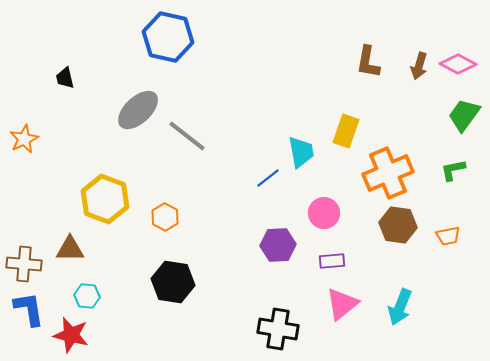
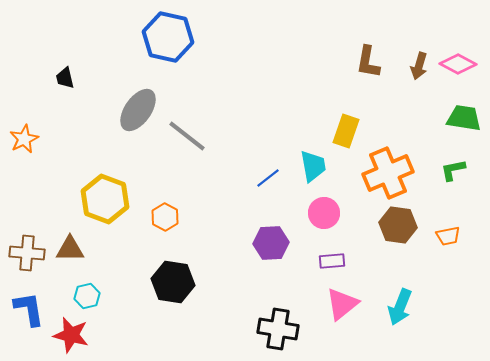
gray ellipse: rotated 12 degrees counterclockwise
green trapezoid: moved 3 px down; rotated 63 degrees clockwise
cyan trapezoid: moved 12 px right, 14 px down
purple hexagon: moved 7 px left, 2 px up
brown cross: moved 3 px right, 11 px up
cyan hexagon: rotated 20 degrees counterclockwise
